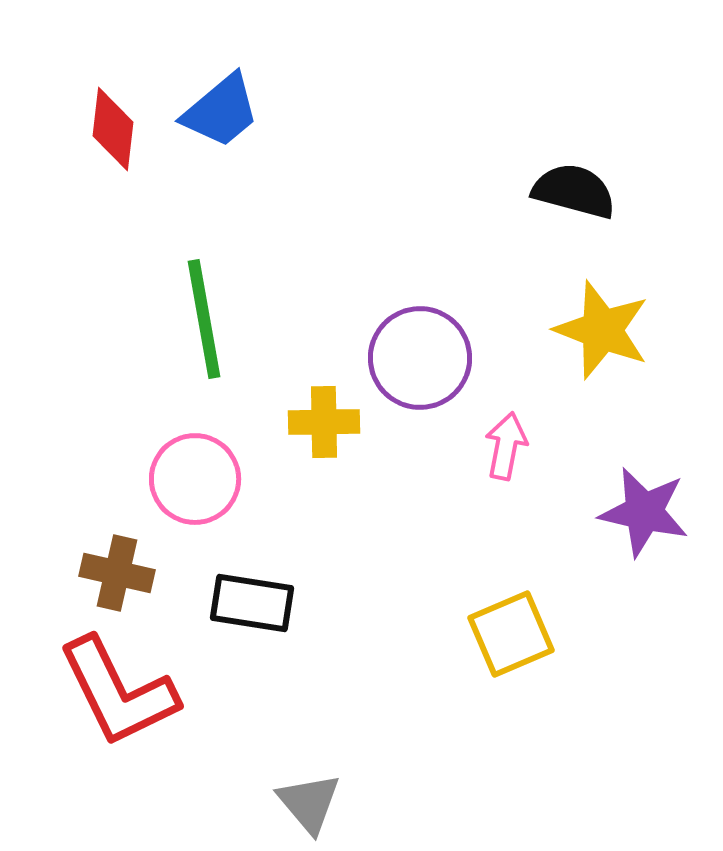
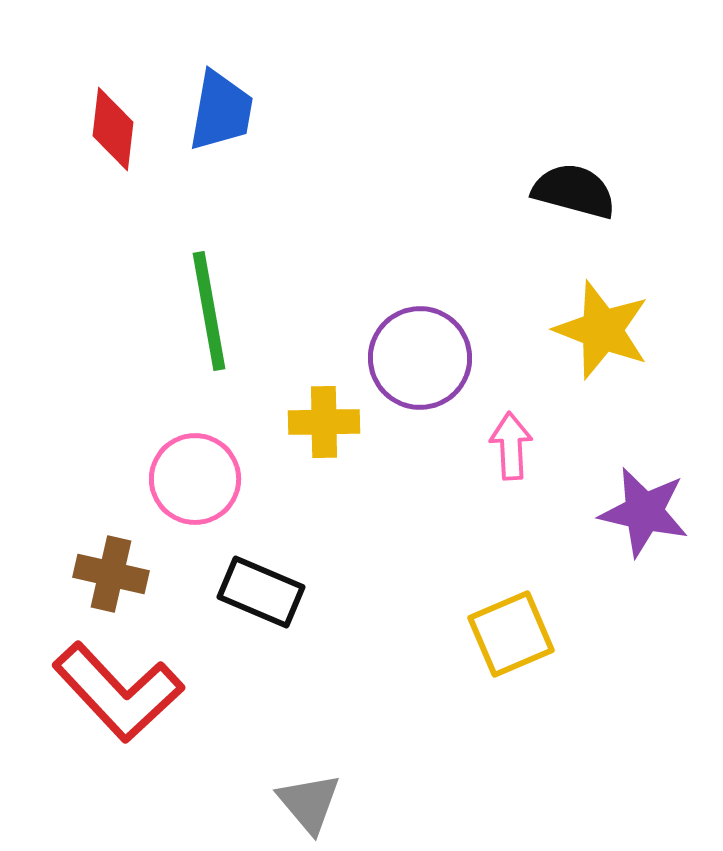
blue trapezoid: rotated 40 degrees counterclockwise
green line: moved 5 px right, 8 px up
pink arrow: moved 5 px right; rotated 14 degrees counterclockwise
brown cross: moved 6 px left, 1 px down
black rectangle: moved 9 px right, 11 px up; rotated 14 degrees clockwise
red L-shape: rotated 17 degrees counterclockwise
